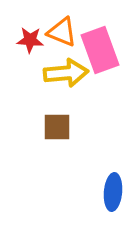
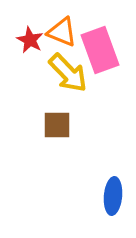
red star: rotated 24 degrees clockwise
yellow arrow: moved 2 px right; rotated 51 degrees clockwise
brown square: moved 2 px up
blue ellipse: moved 4 px down
